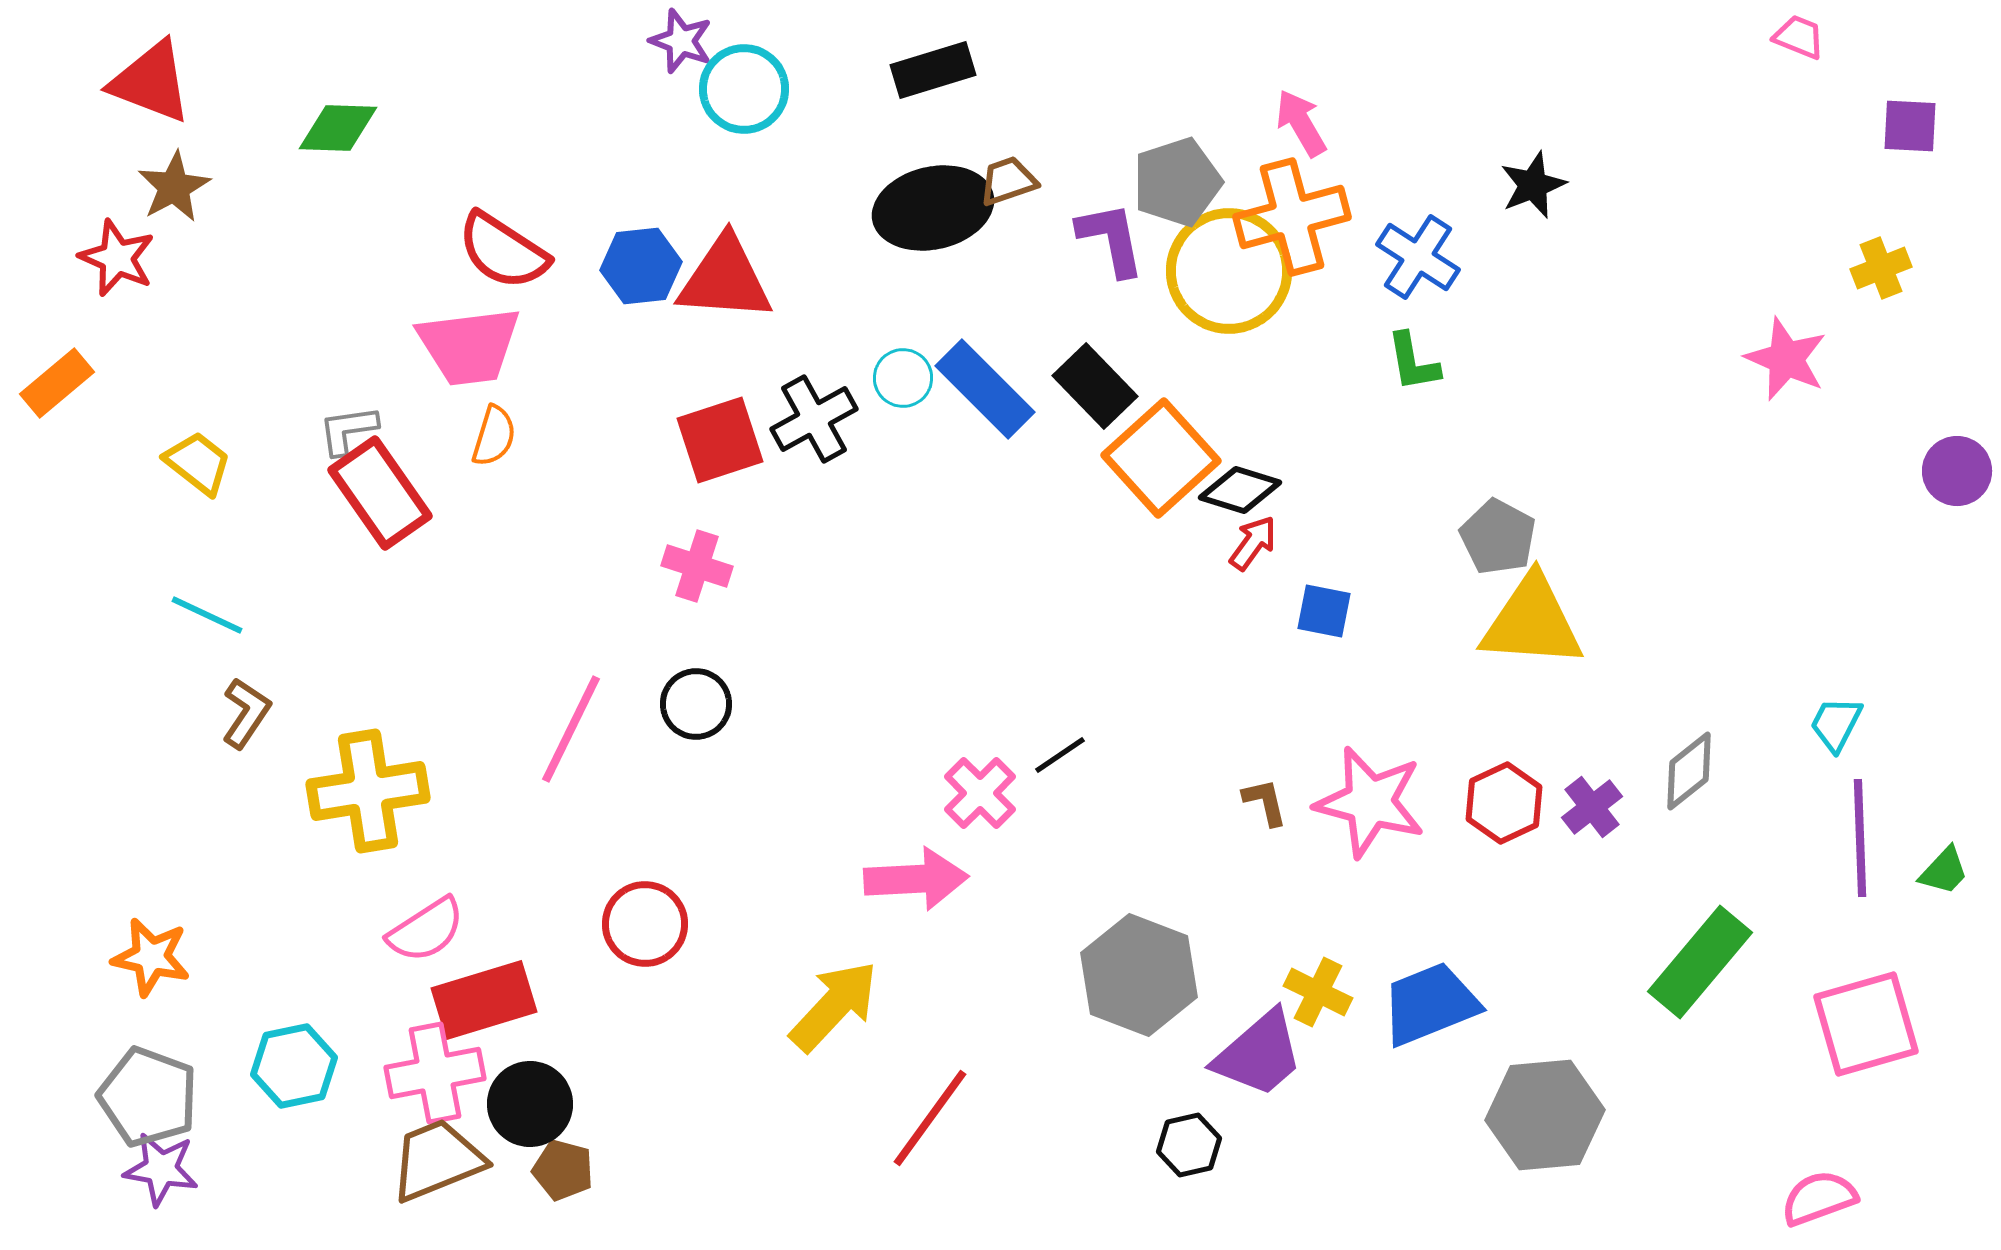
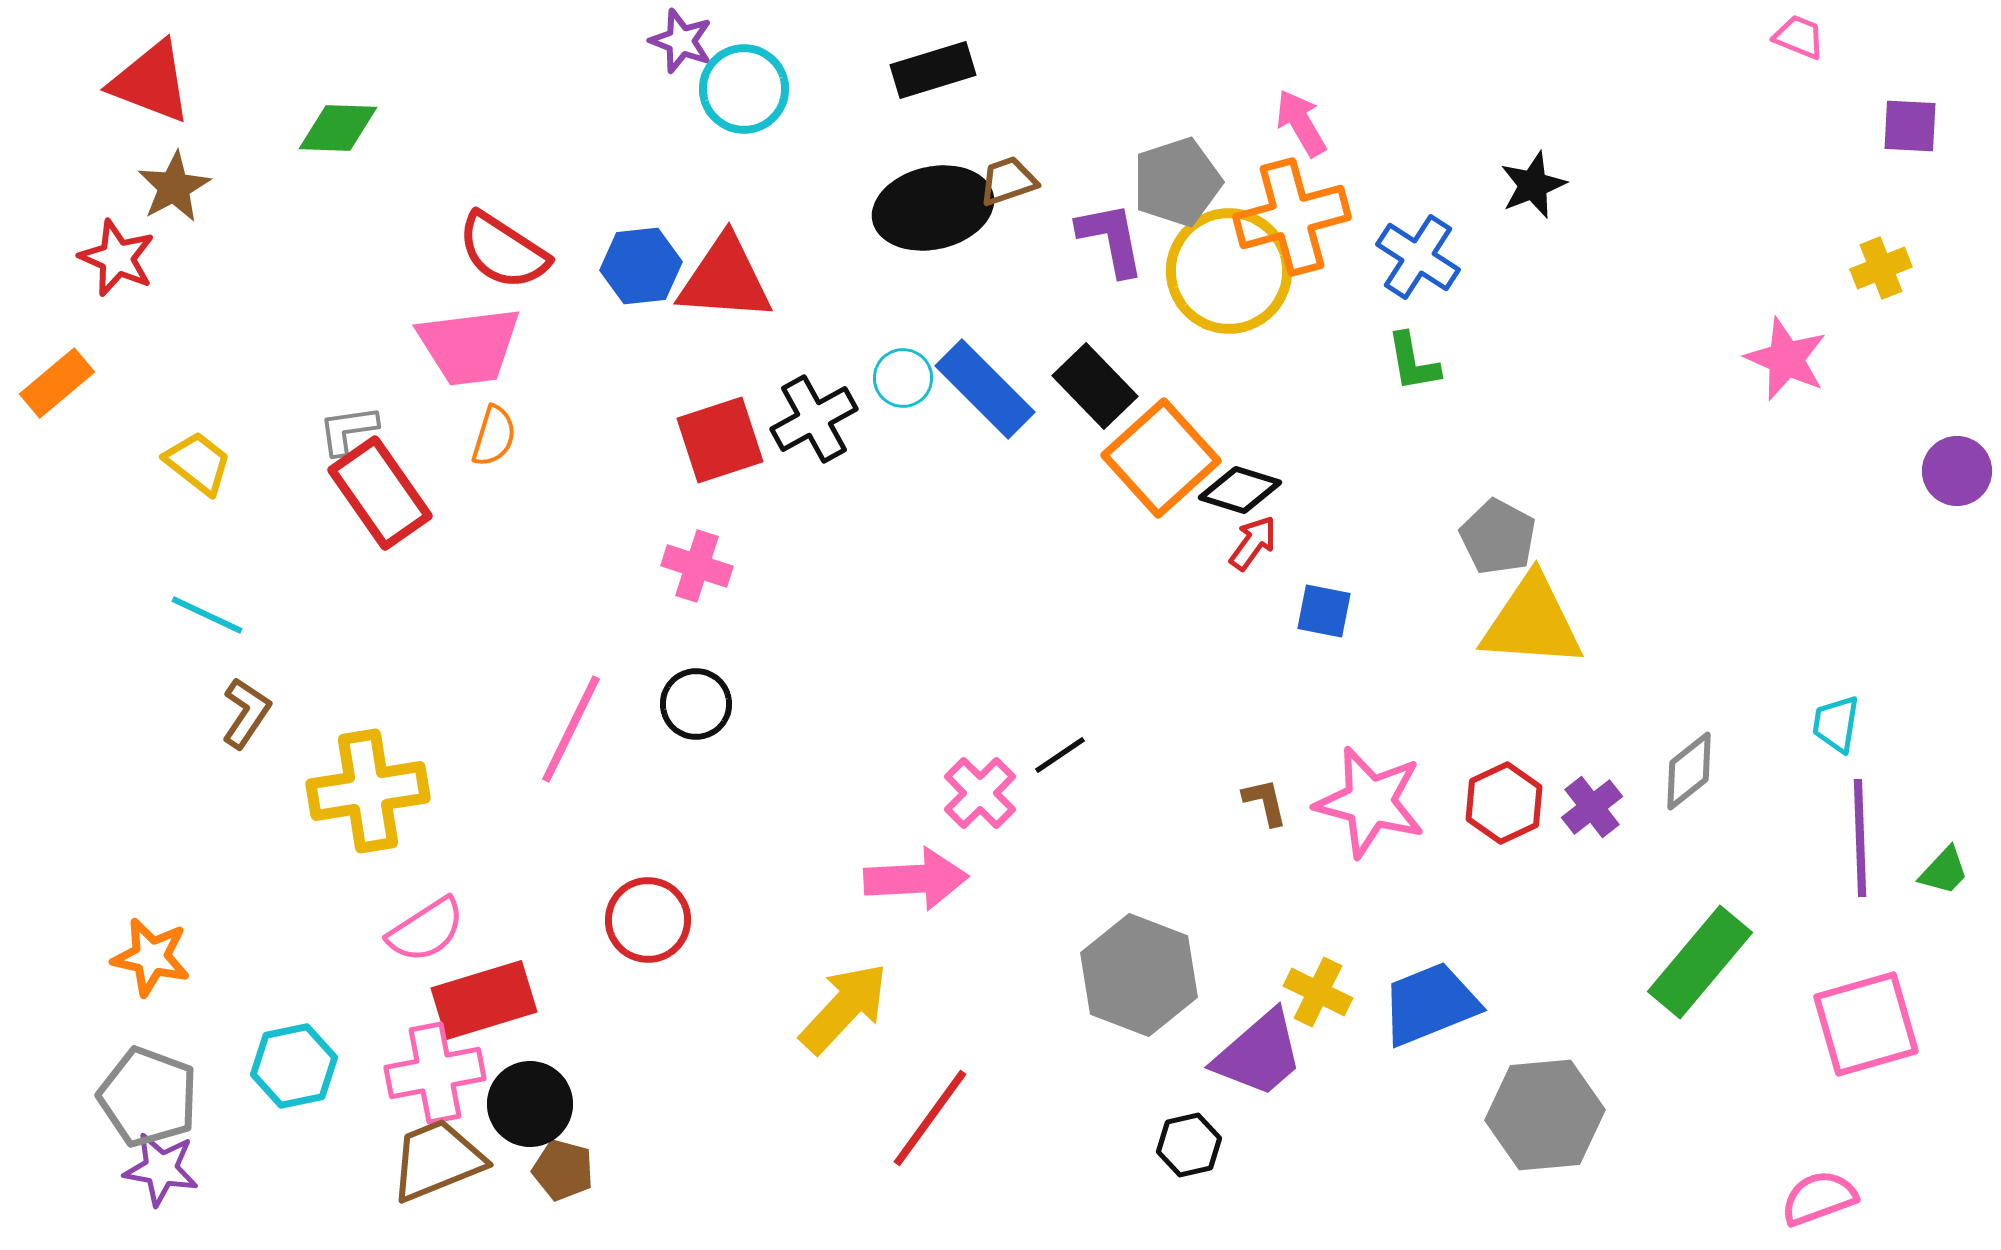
cyan trapezoid at (1836, 724): rotated 18 degrees counterclockwise
red circle at (645, 924): moved 3 px right, 4 px up
yellow arrow at (834, 1006): moved 10 px right, 2 px down
